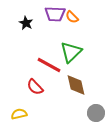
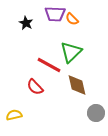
orange semicircle: moved 2 px down
brown diamond: moved 1 px right
yellow semicircle: moved 5 px left, 1 px down
